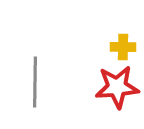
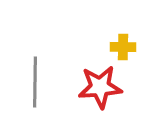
red star: moved 17 px left
